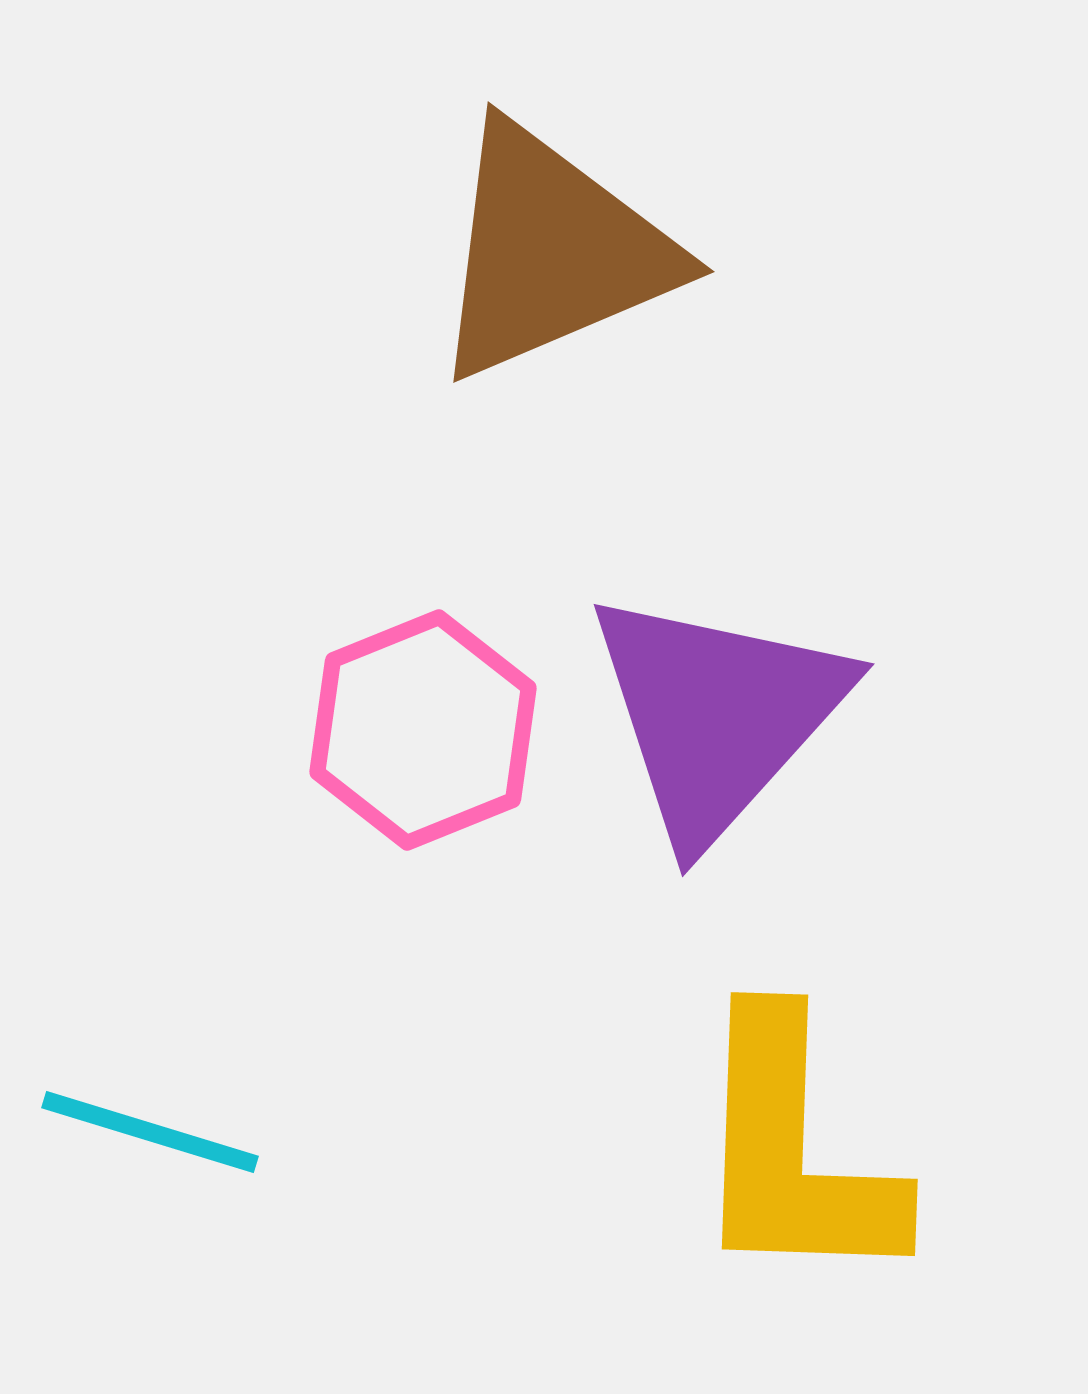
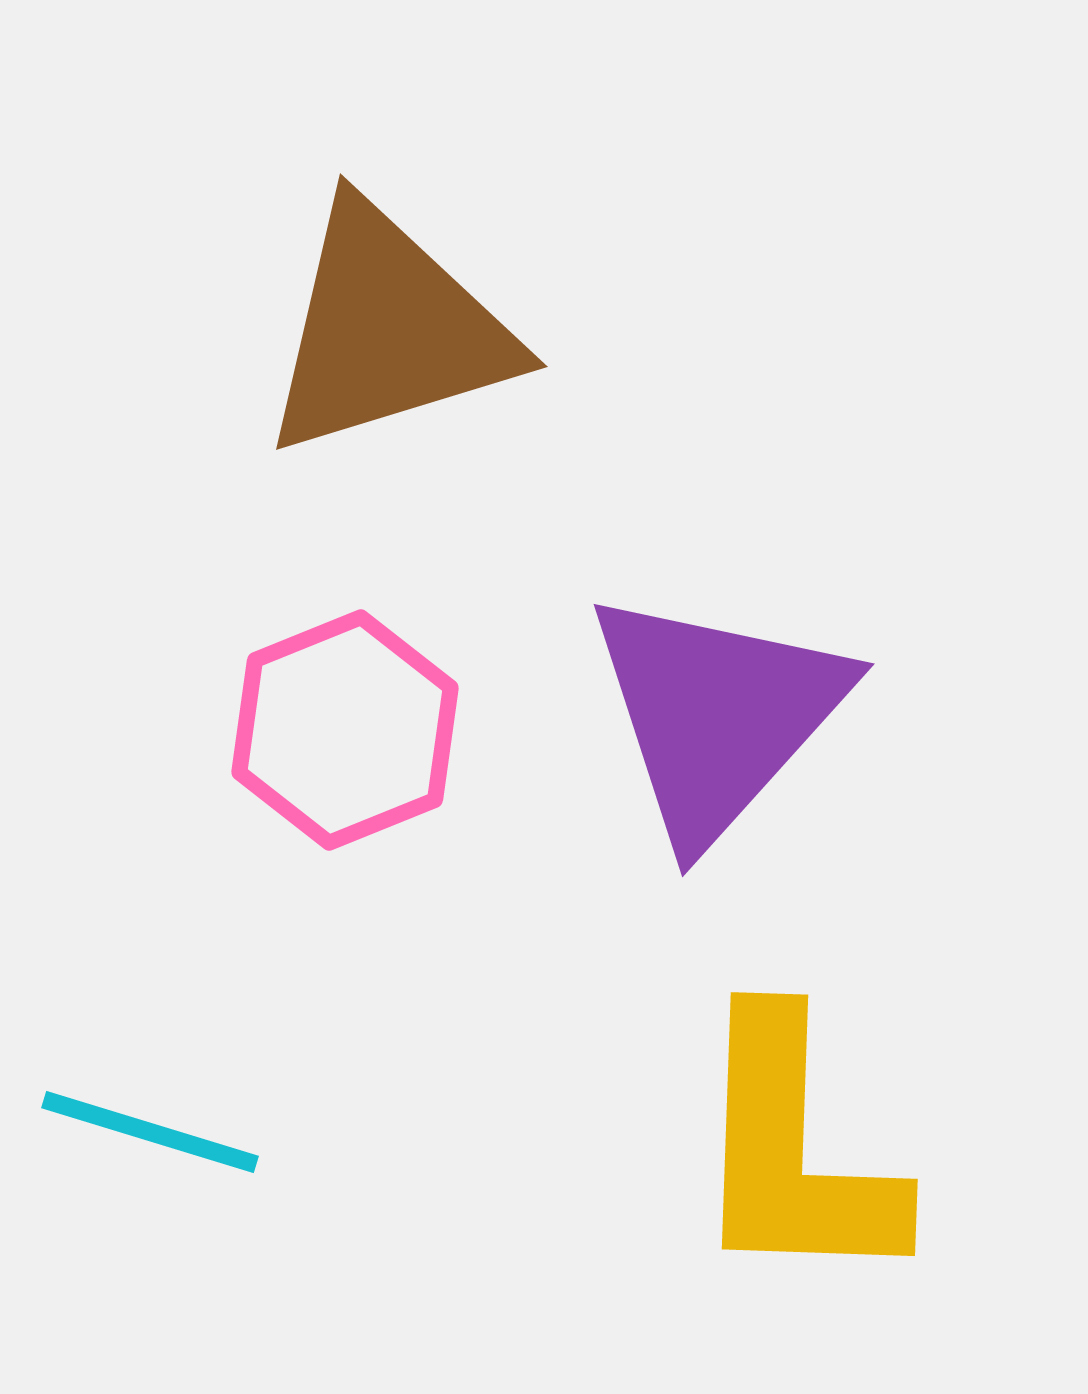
brown triangle: moved 164 px left, 78 px down; rotated 6 degrees clockwise
pink hexagon: moved 78 px left
